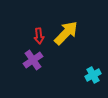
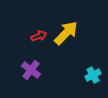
red arrow: rotated 105 degrees counterclockwise
purple cross: moved 2 px left, 10 px down; rotated 18 degrees counterclockwise
